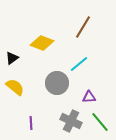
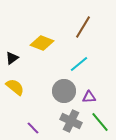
gray circle: moved 7 px right, 8 px down
purple line: moved 2 px right, 5 px down; rotated 40 degrees counterclockwise
